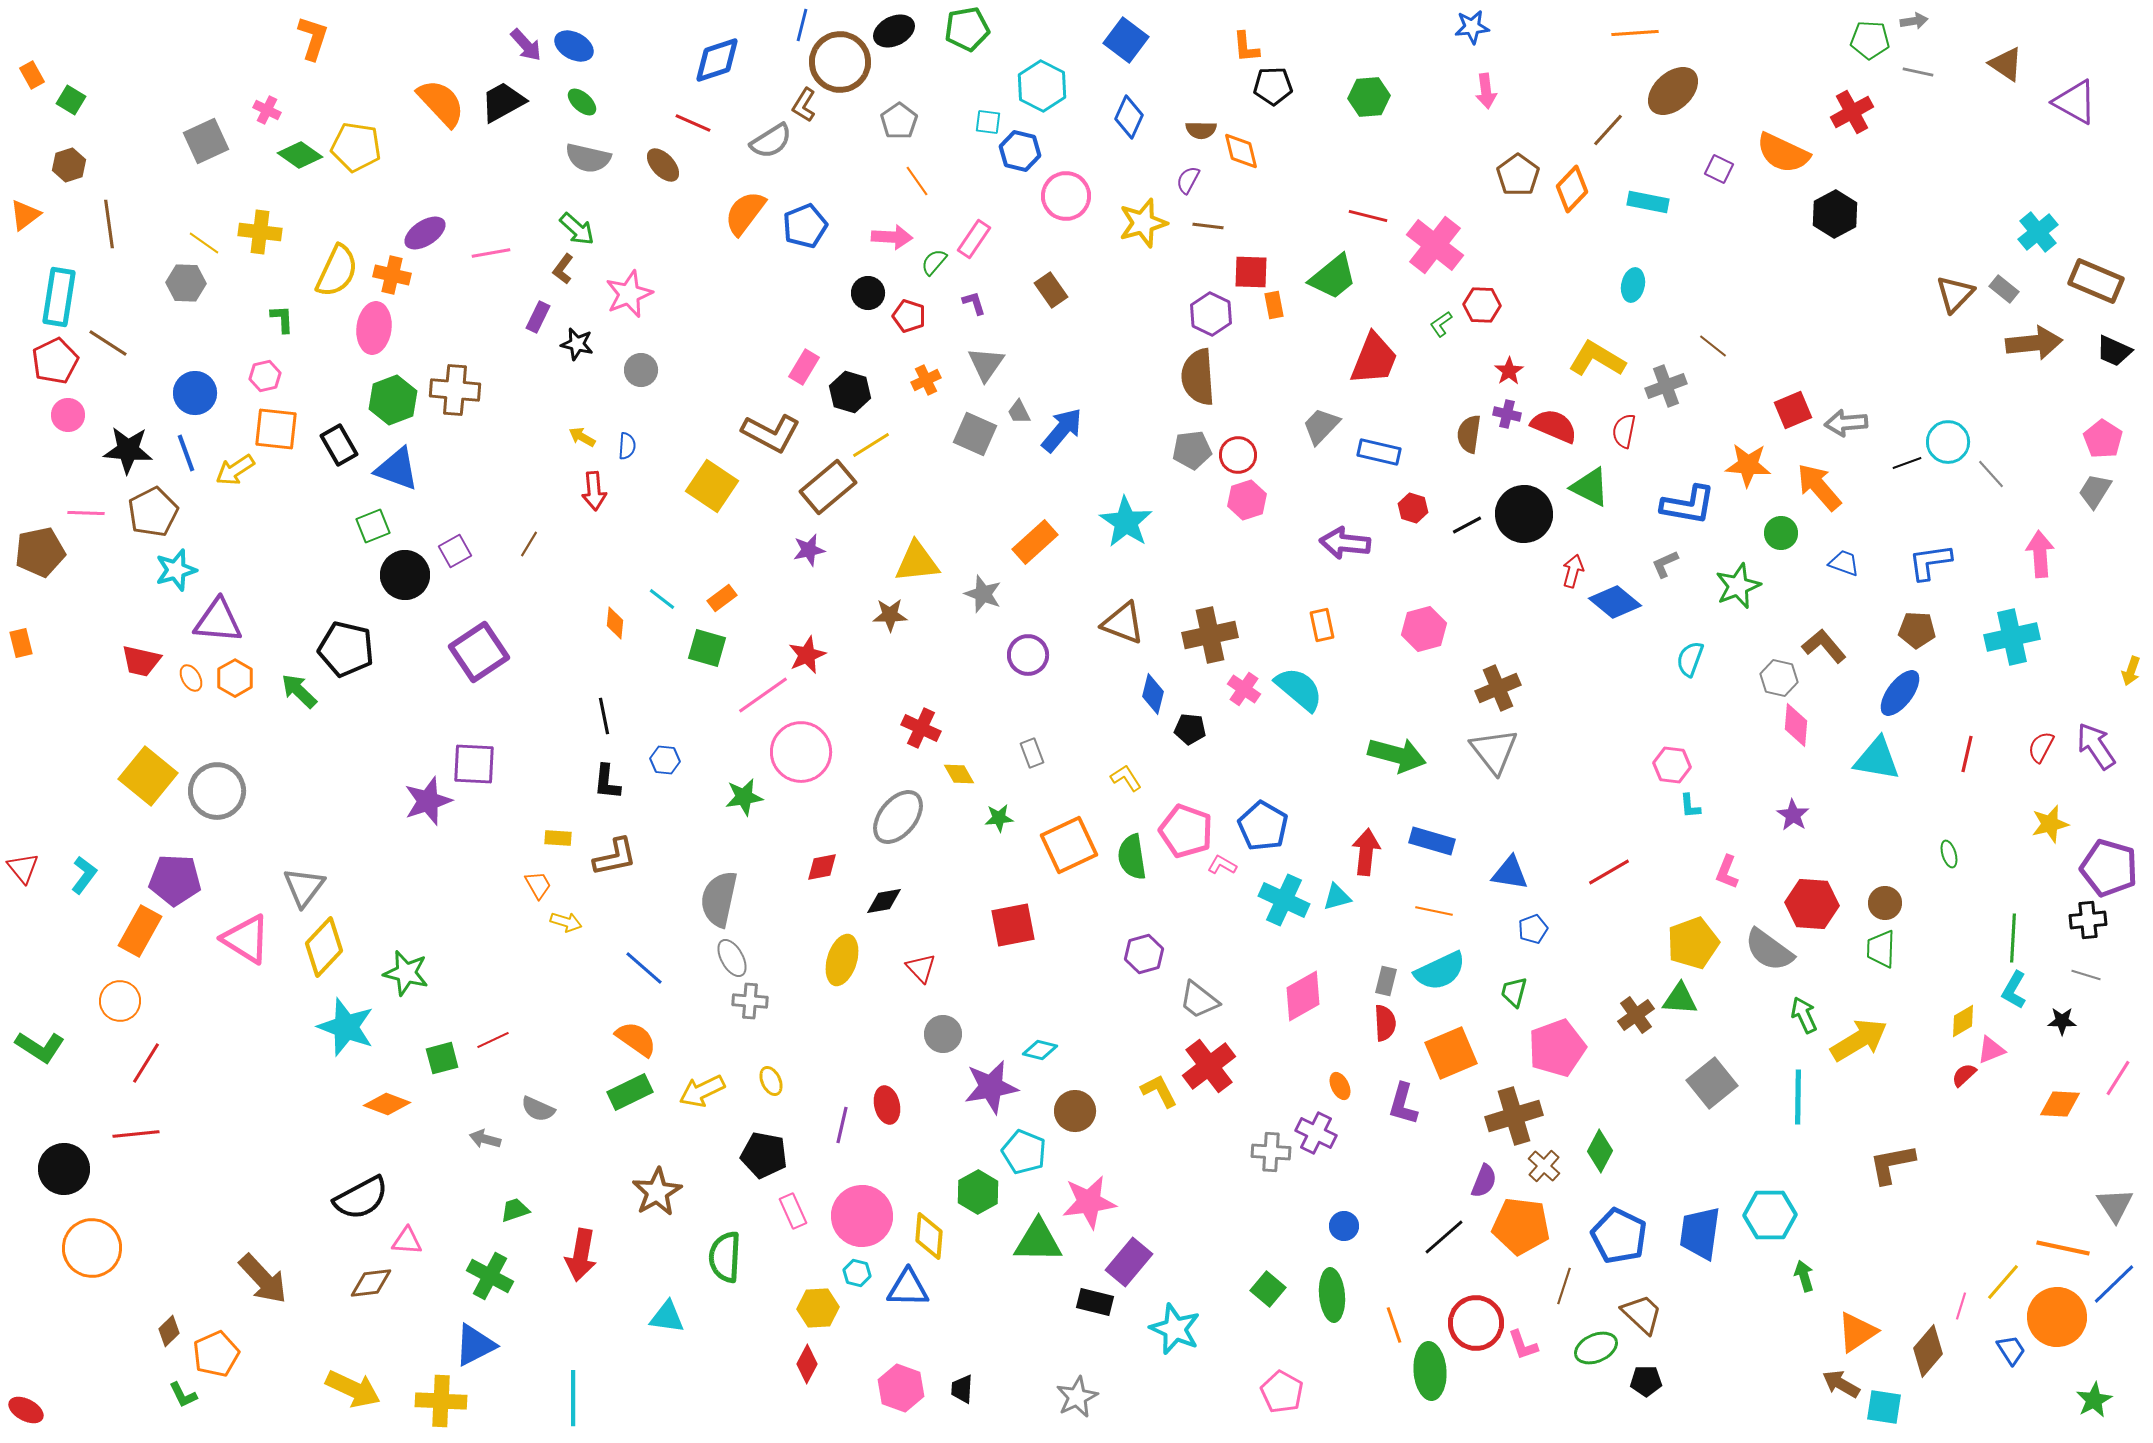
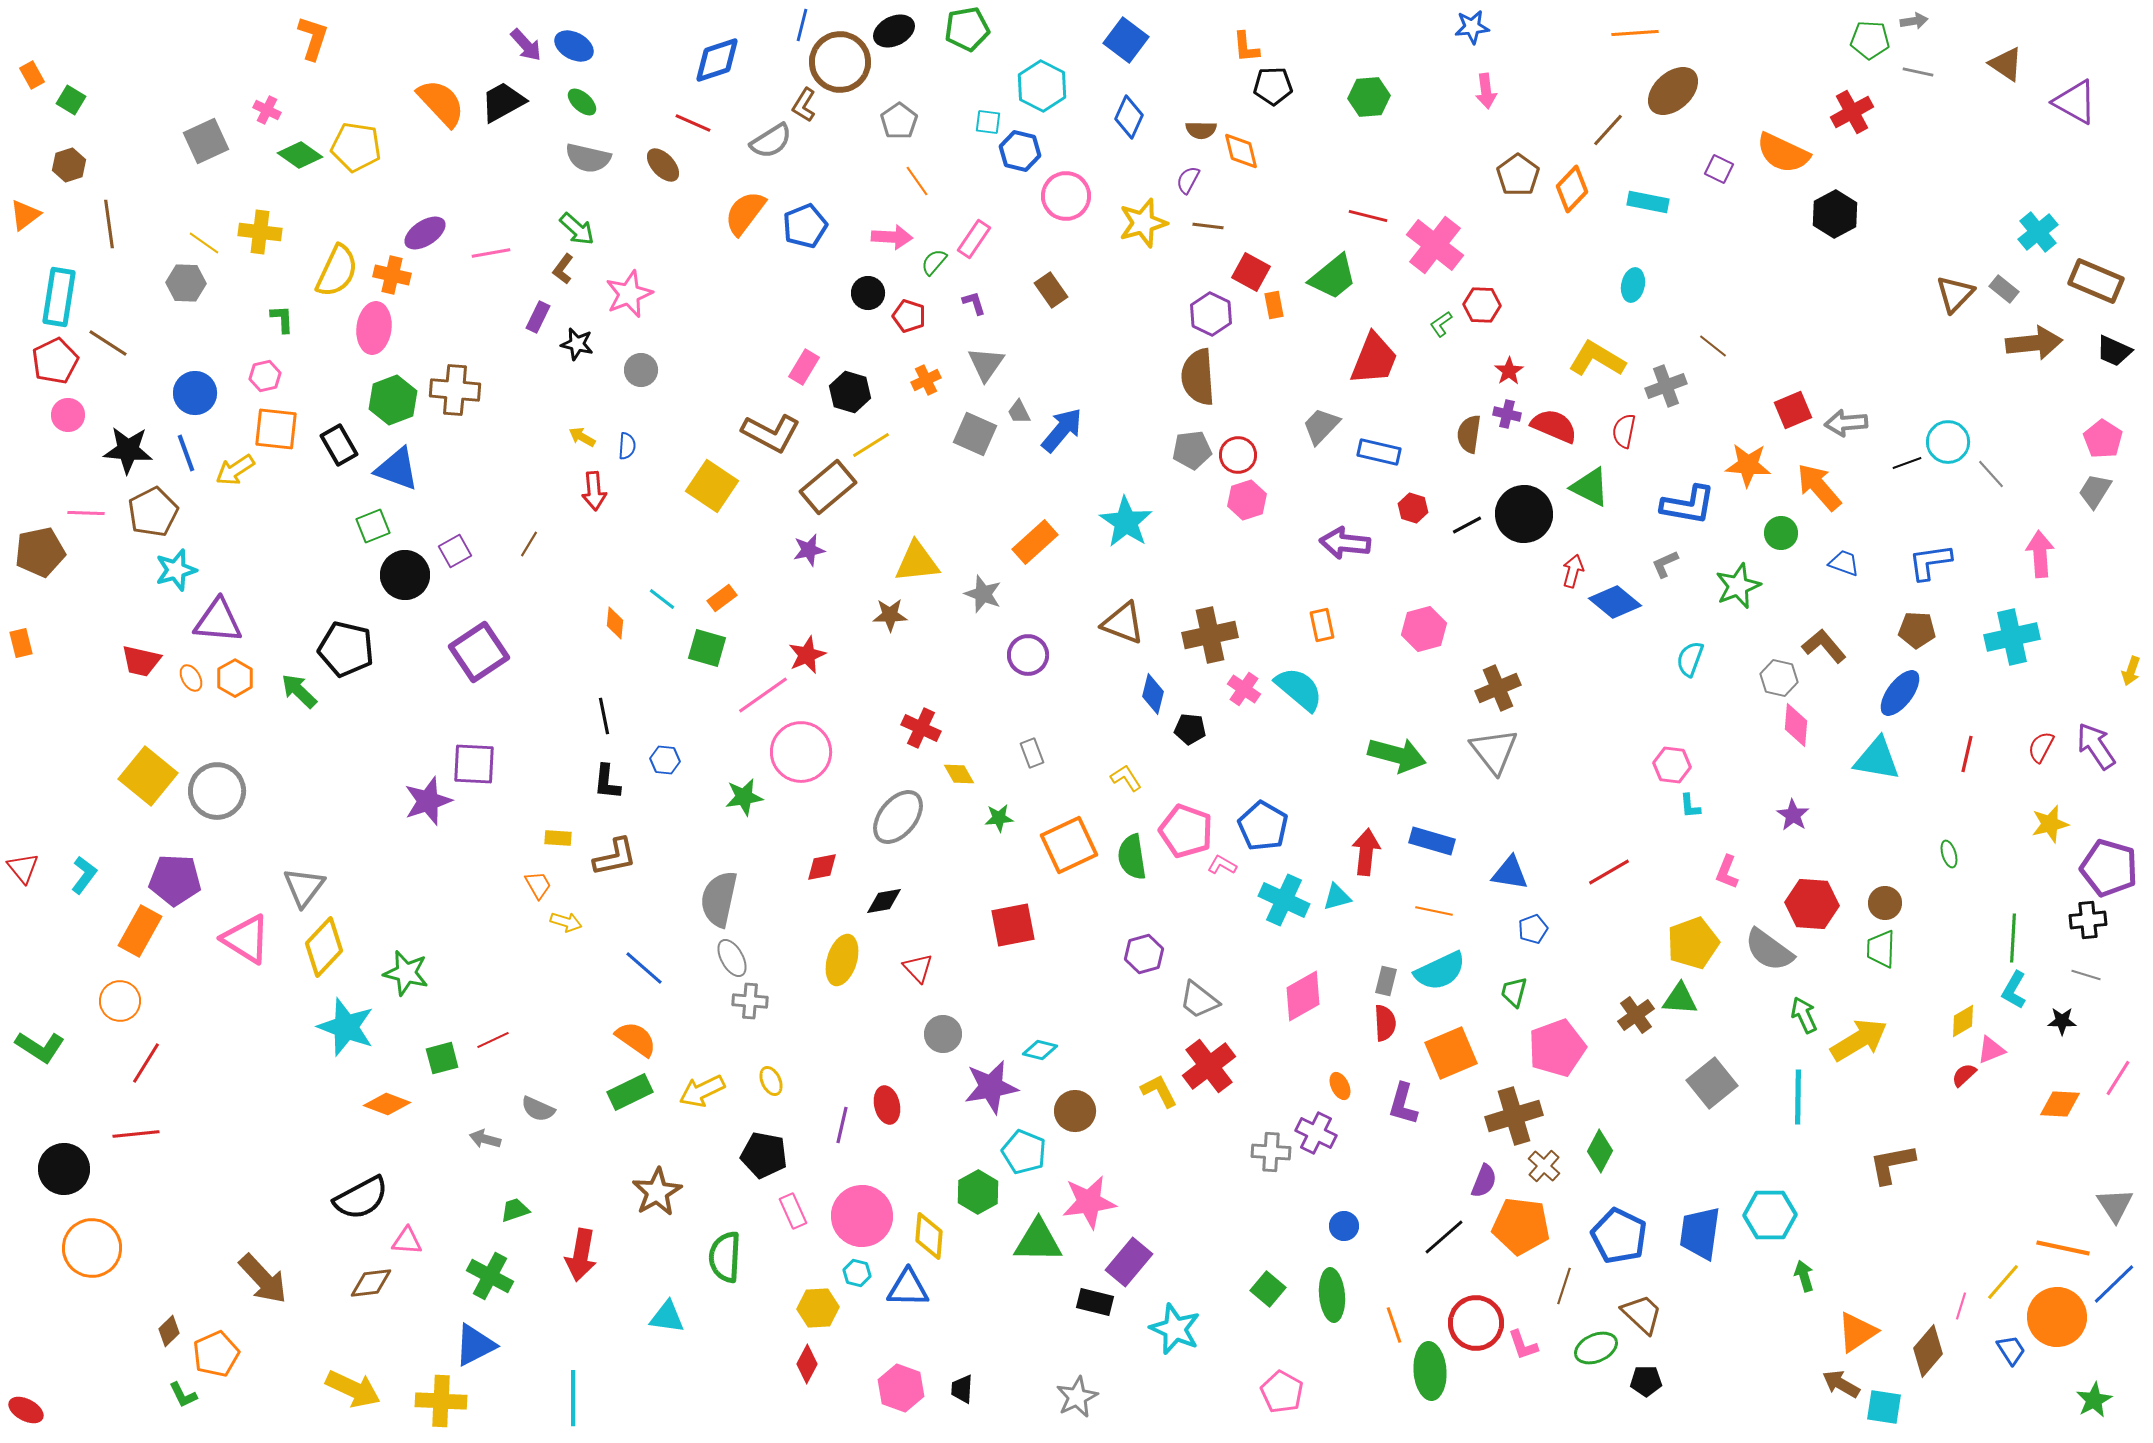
red square at (1251, 272): rotated 27 degrees clockwise
red triangle at (921, 968): moved 3 px left
